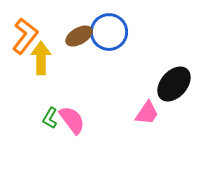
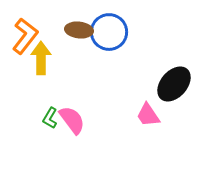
brown ellipse: moved 6 px up; rotated 36 degrees clockwise
pink trapezoid: moved 1 px right, 2 px down; rotated 112 degrees clockwise
